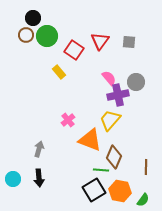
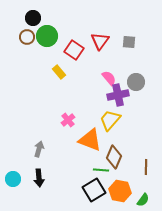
brown circle: moved 1 px right, 2 px down
